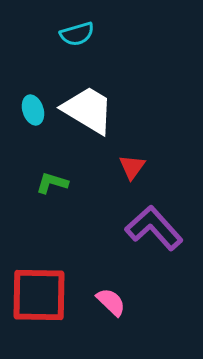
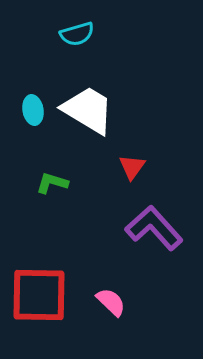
cyan ellipse: rotated 8 degrees clockwise
